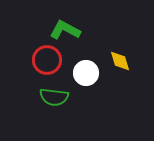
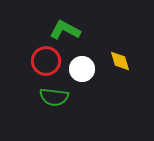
red circle: moved 1 px left, 1 px down
white circle: moved 4 px left, 4 px up
